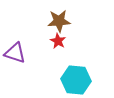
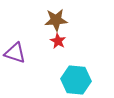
brown star: moved 3 px left, 1 px up
